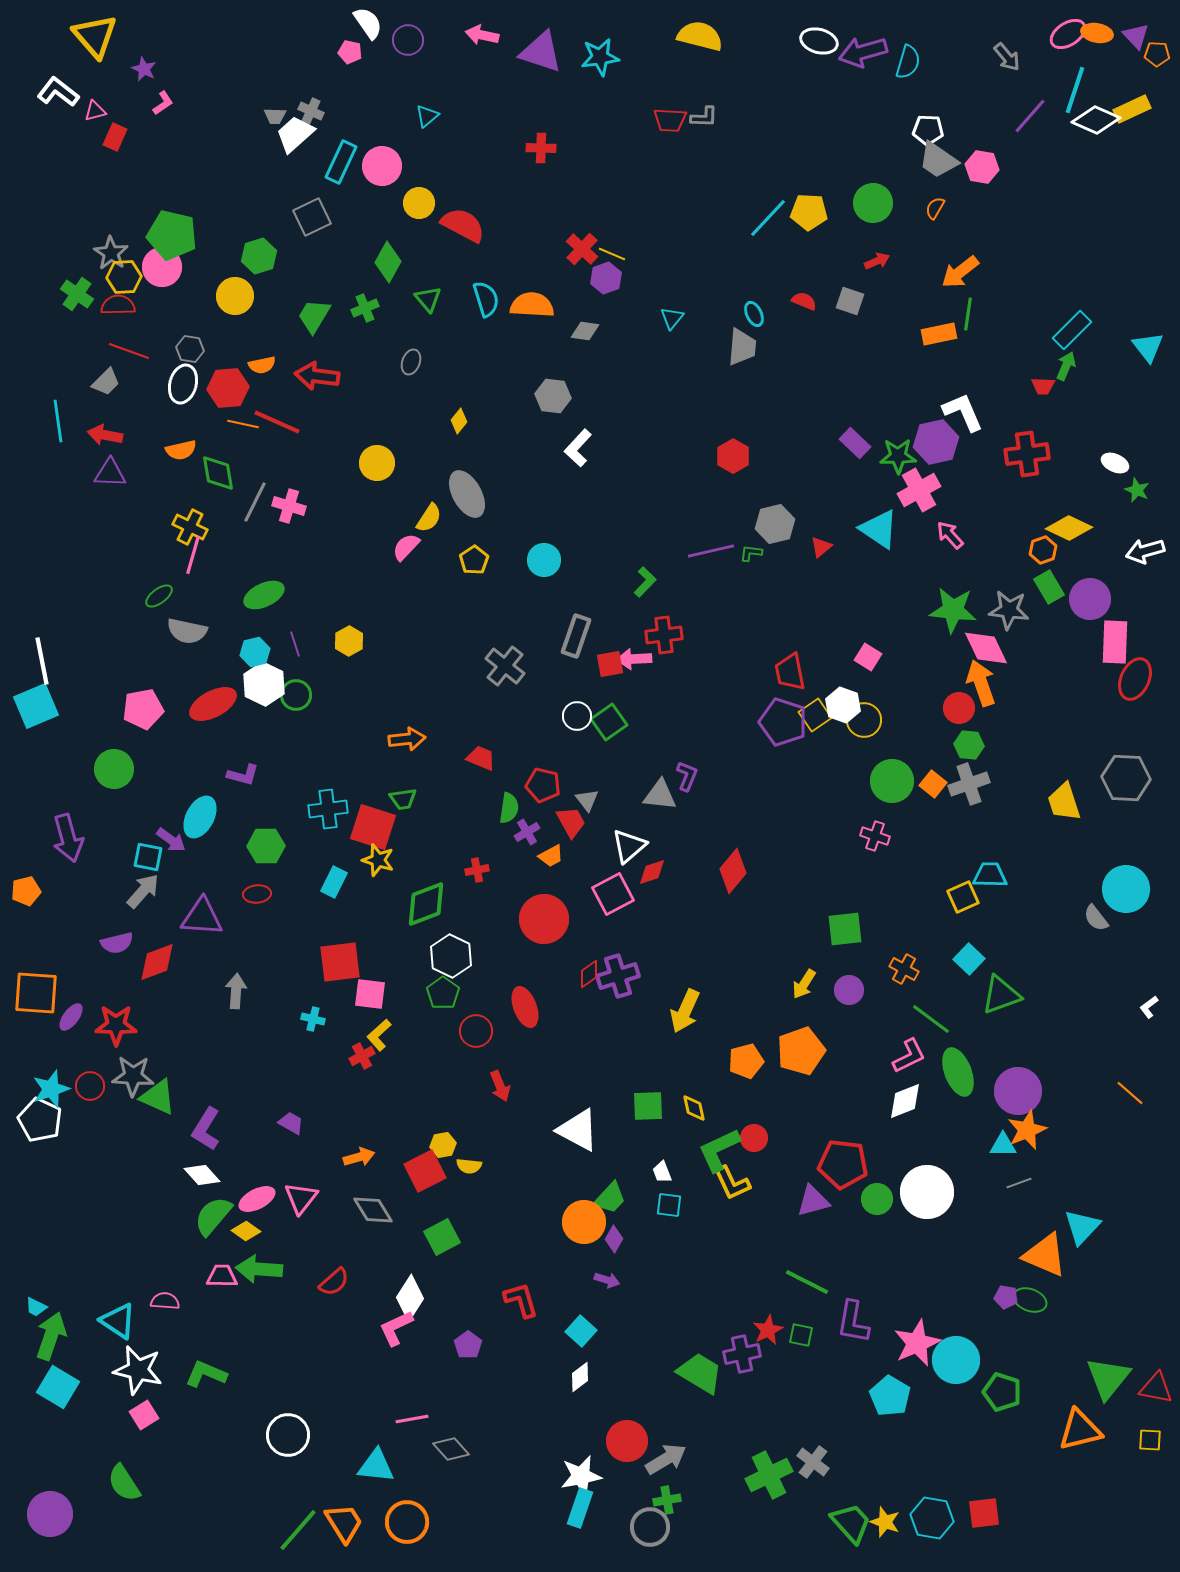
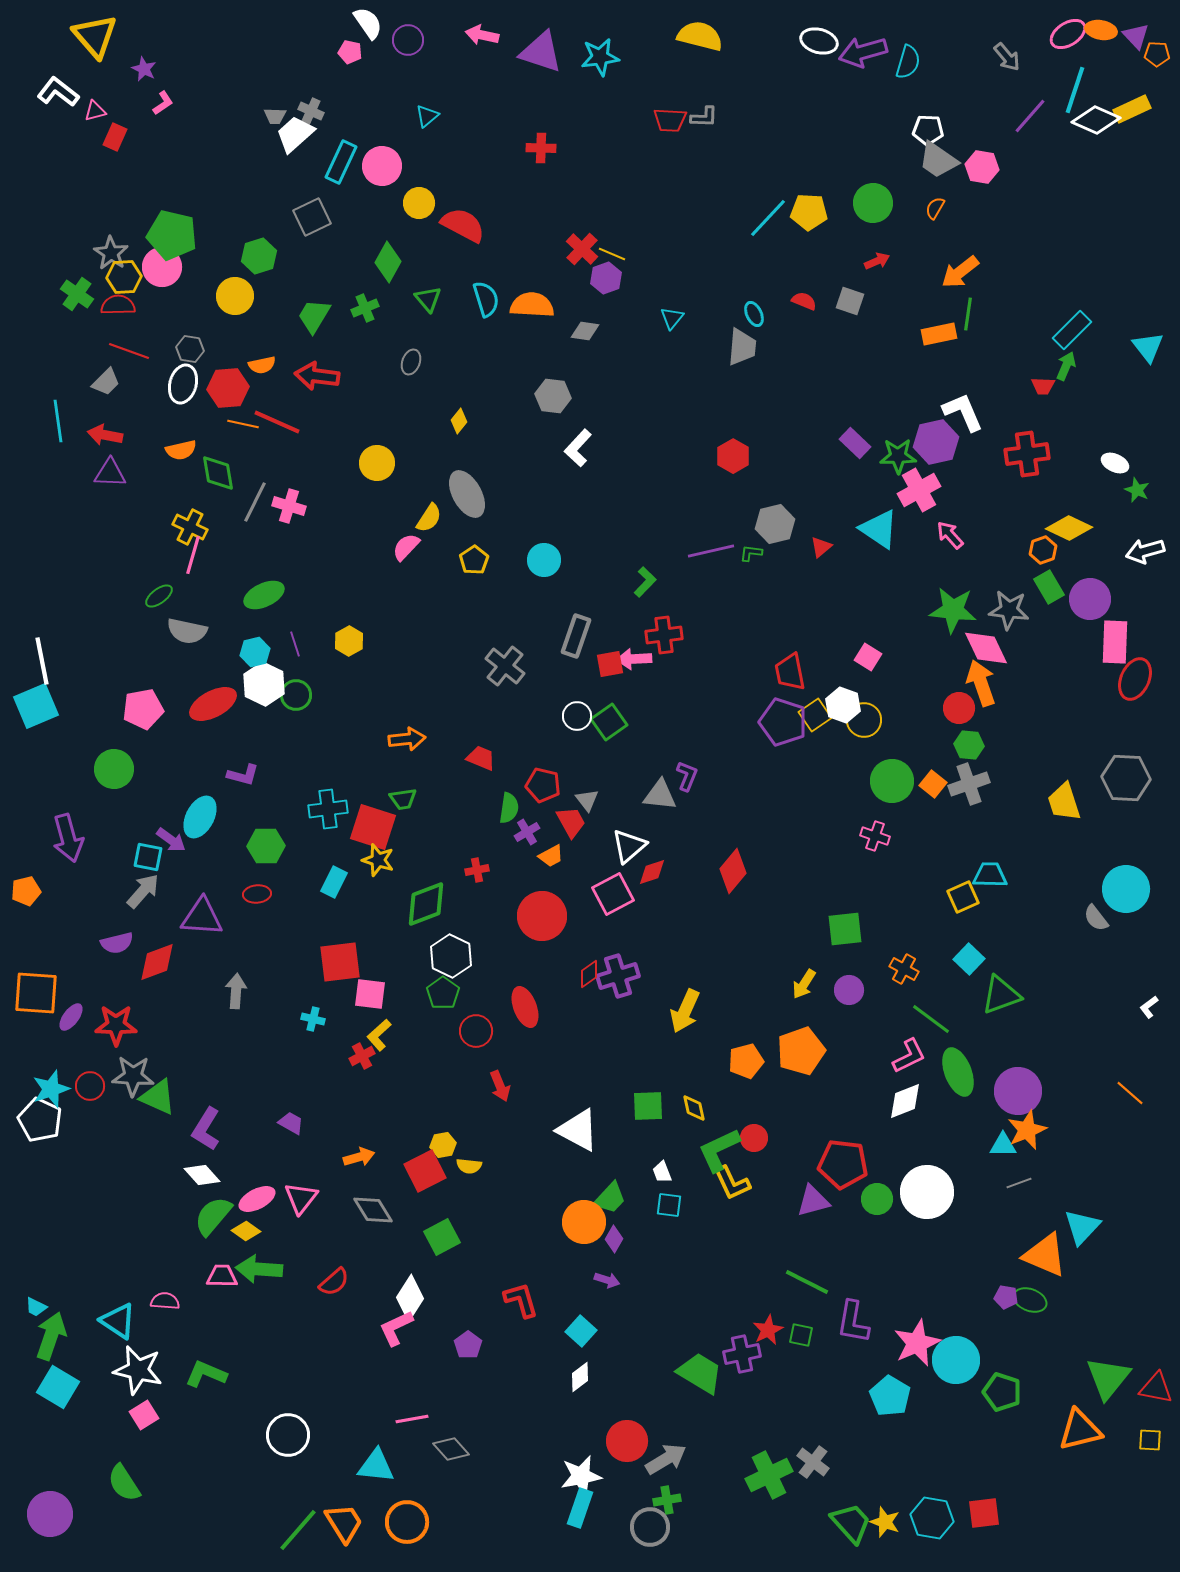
orange ellipse at (1097, 33): moved 4 px right, 3 px up
red circle at (544, 919): moved 2 px left, 3 px up
